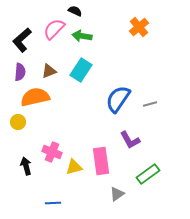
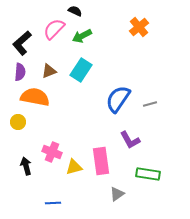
green arrow: rotated 36 degrees counterclockwise
black L-shape: moved 3 px down
orange semicircle: rotated 24 degrees clockwise
green rectangle: rotated 45 degrees clockwise
